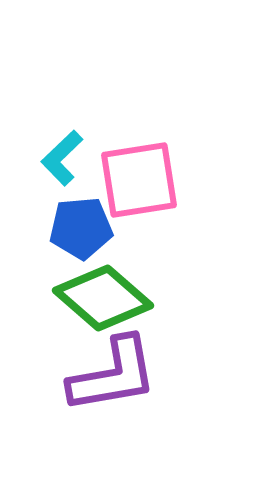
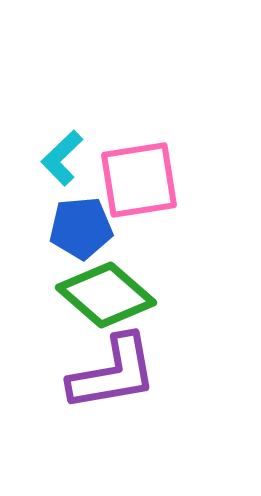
green diamond: moved 3 px right, 3 px up
purple L-shape: moved 2 px up
